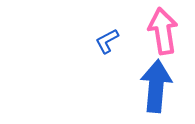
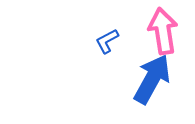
blue arrow: moved 4 px left, 7 px up; rotated 24 degrees clockwise
